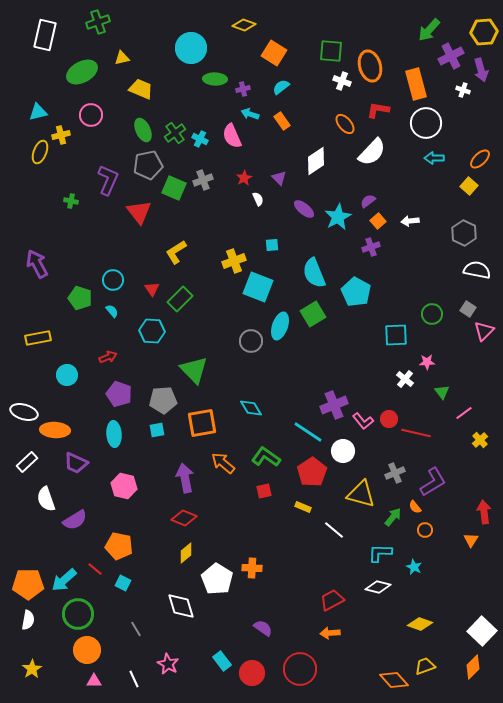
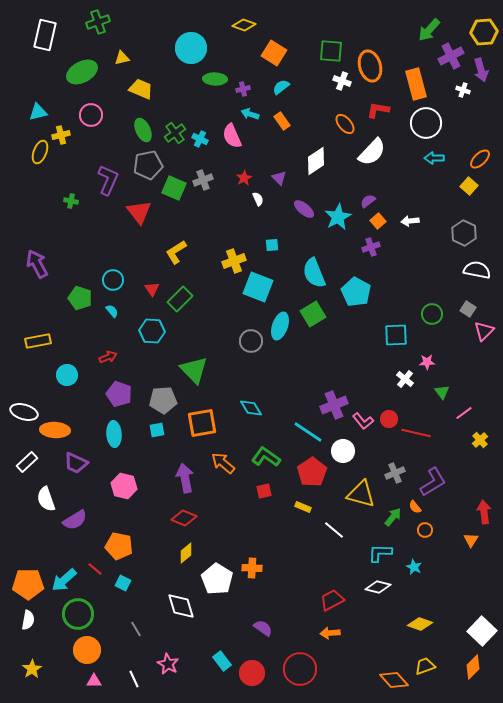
yellow rectangle at (38, 338): moved 3 px down
